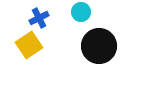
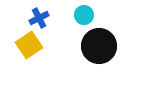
cyan circle: moved 3 px right, 3 px down
